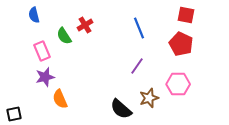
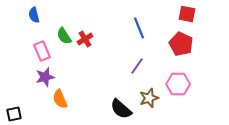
red square: moved 1 px right, 1 px up
red cross: moved 14 px down
